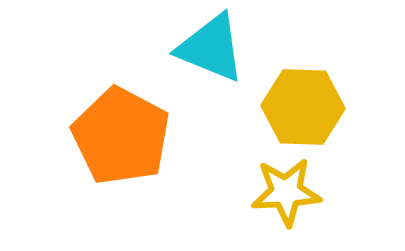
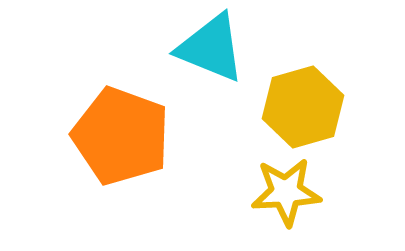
yellow hexagon: rotated 18 degrees counterclockwise
orange pentagon: rotated 8 degrees counterclockwise
